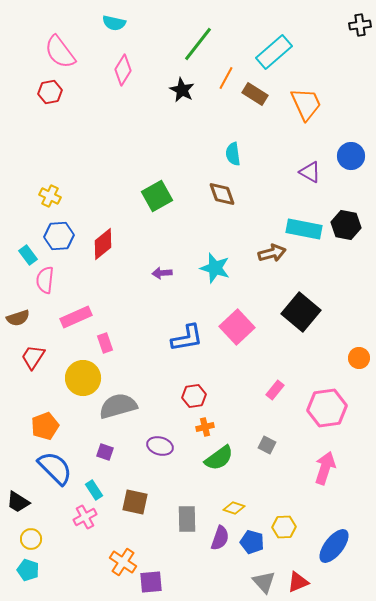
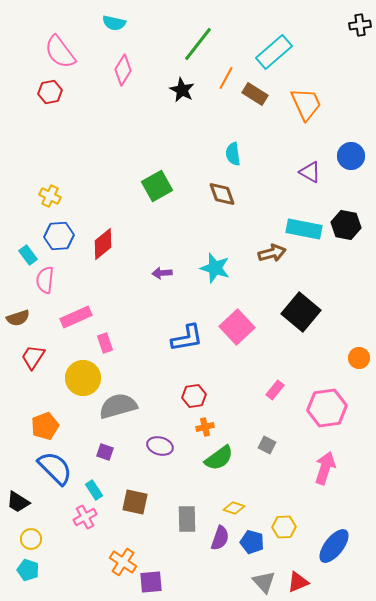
green square at (157, 196): moved 10 px up
